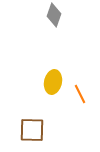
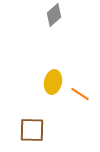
gray diamond: rotated 30 degrees clockwise
orange line: rotated 30 degrees counterclockwise
